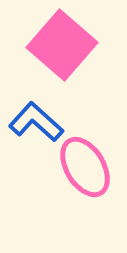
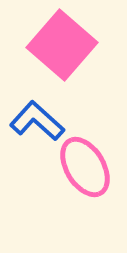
blue L-shape: moved 1 px right, 1 px up
